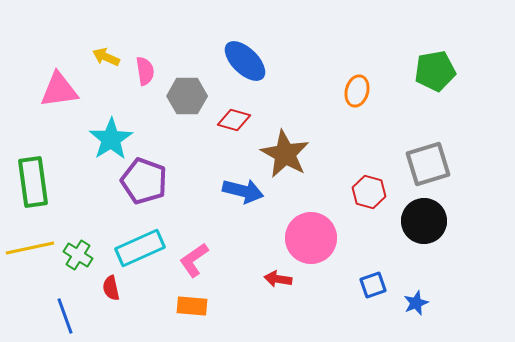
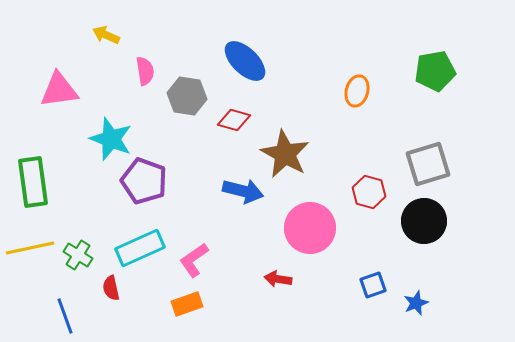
yellow arrow: moved 22 px up
gray hexagon: rotated 9 degrees clockwise
cyan star: rotated 18 degrees counterclockwise
pink circle: moved 1 px left, 10 px up
orange rectangle: moved 5 px left, 2 px up; rotated 24 degrees counterclockwise
